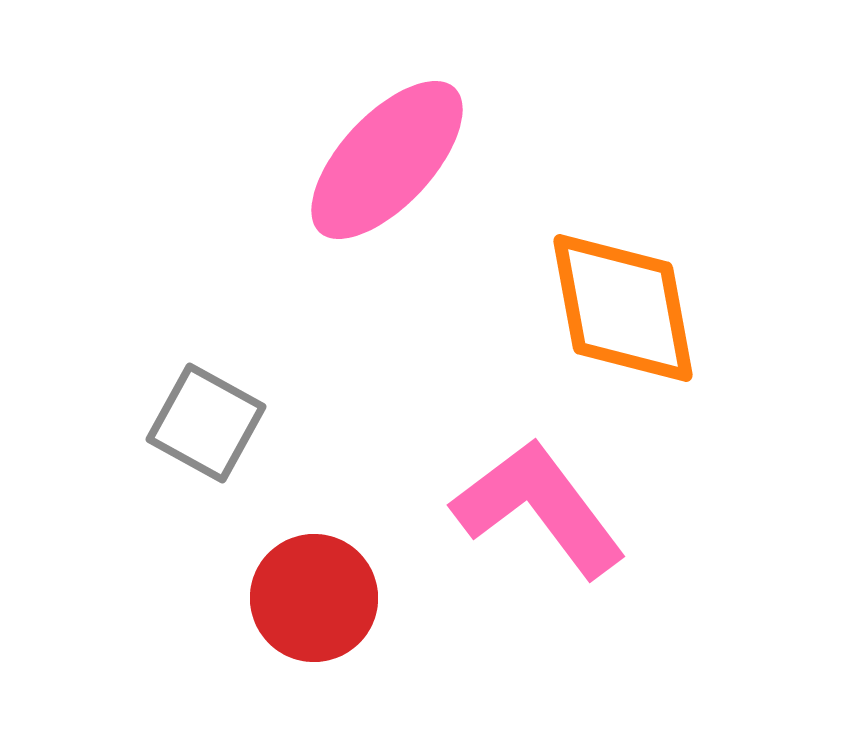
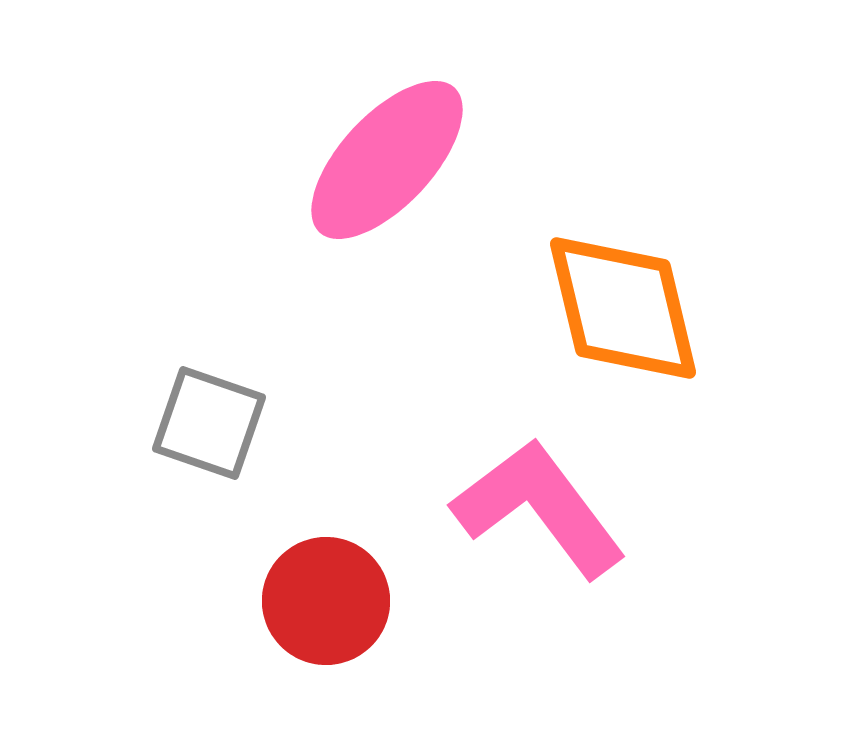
orange diamond: rotated 3 degrees counterclockwise
gray square: moved 3 px right; rotated 10 degrees counterclockwise
red circle: moved 12 px right, 3 px down
